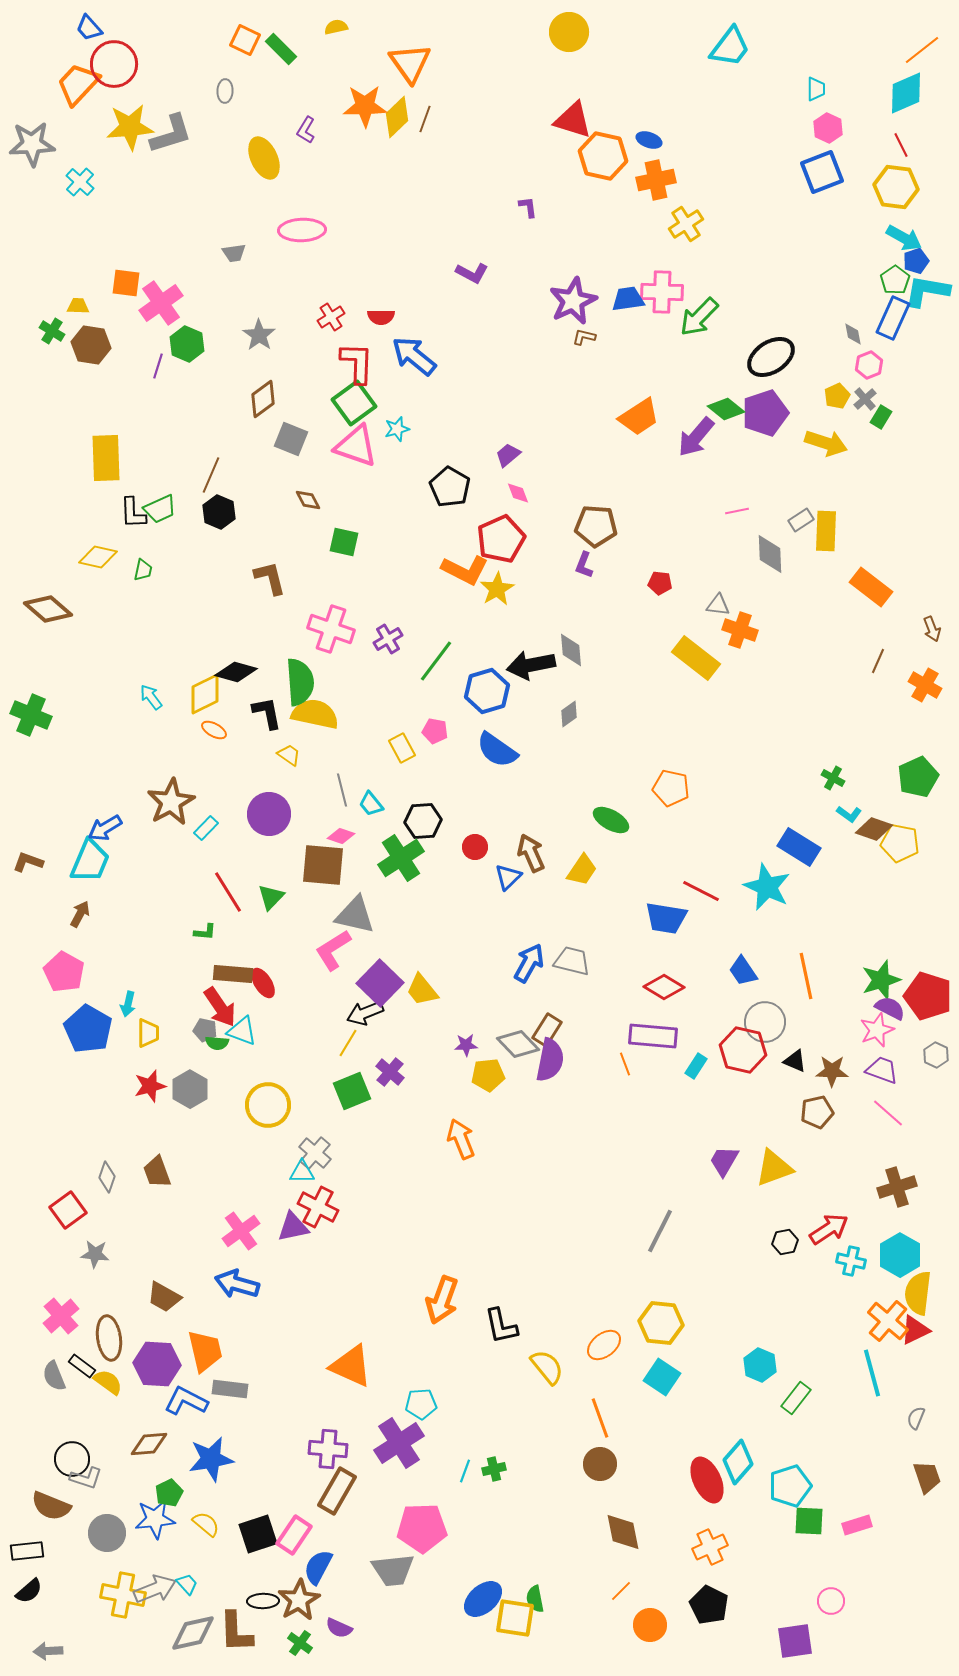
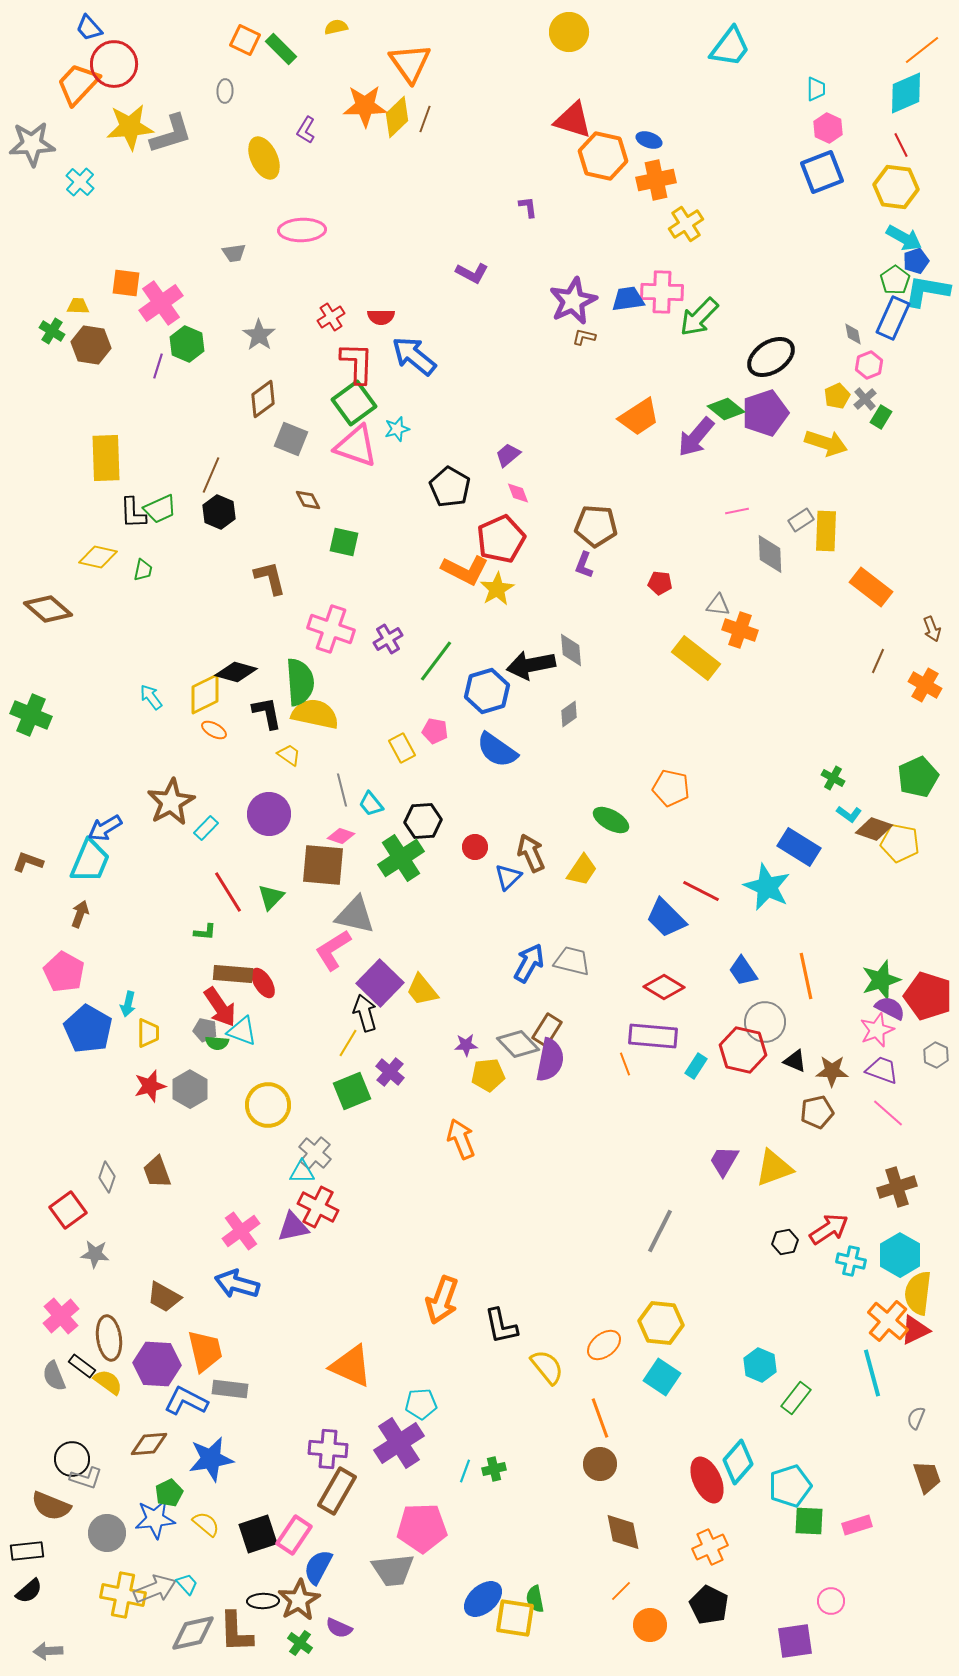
brown arrow at (80, 914): rotated 8 degrees counterclockwise
blue trapezoid at (666, 918): rotated 36 degrees clockwise
black arrow at (365, 1013): rotated 96 degrees clockwise
